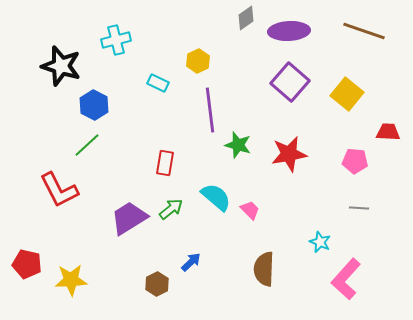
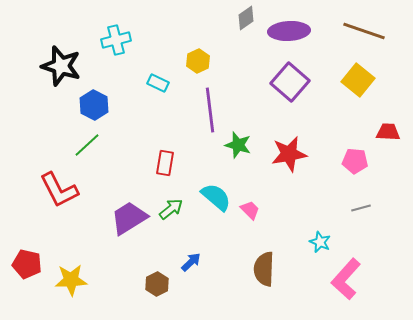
yellow square: moved 11 px right, 14 px up
gray line: moved 2 px right; rotated 18 degrees counterclockwise
